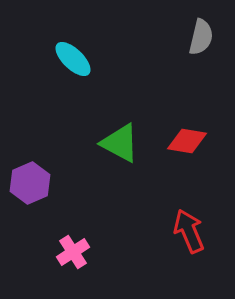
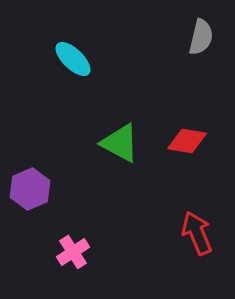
purple hexagon: moved 6 px down
red arrow: moved 8 px right, 2 px down
